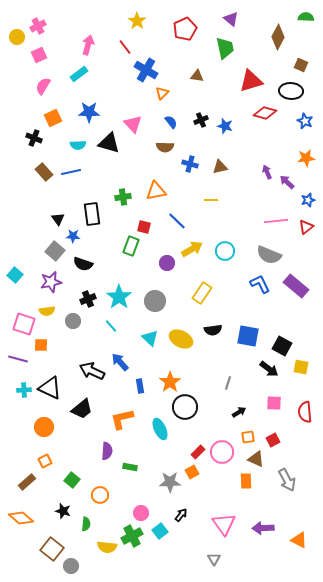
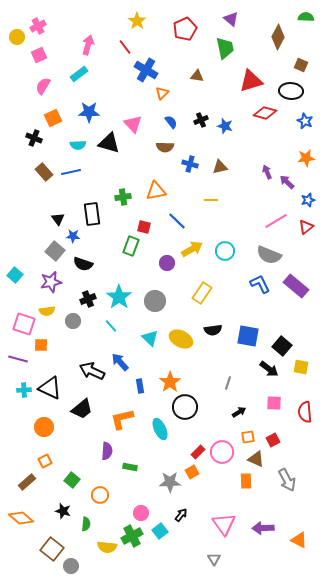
pink line at (276, 221): rotated 25 degrees counterclockwise
black square at (282, 346): rotated 12 degrees clockwise
